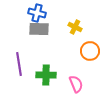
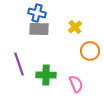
yellow cross: rotated 24 degrees clockwise
purple line: rotated 10 degrees counterclockwise
